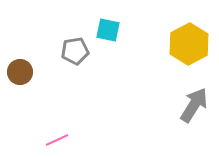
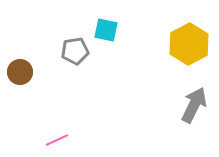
cyan square: moved 2 px left
gray arrow: rotated 6 degrees counterclockwise
